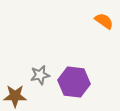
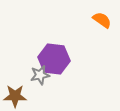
orange semicircle: moved 2 px left, 1 px up
purple hexagon: moved 20 px left, 23 px up
